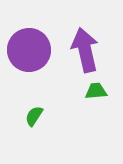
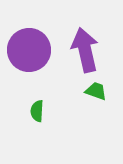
green trapezoid: rotated 25 degrees clockwise
green semicircle: moved 3 px right, 5 px up; rotated 30 degrees counterclockwise
